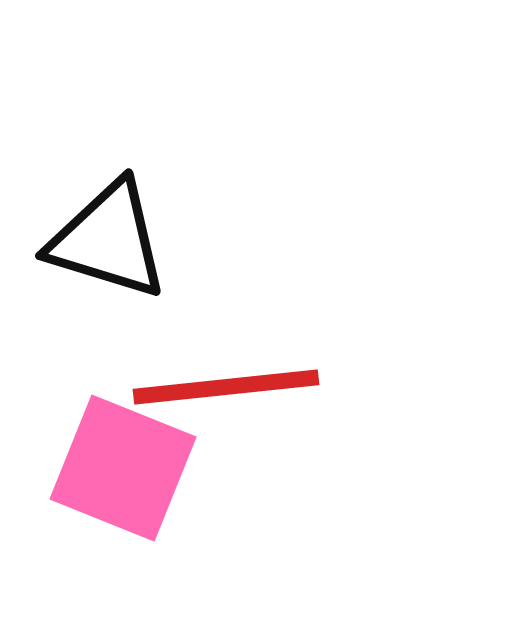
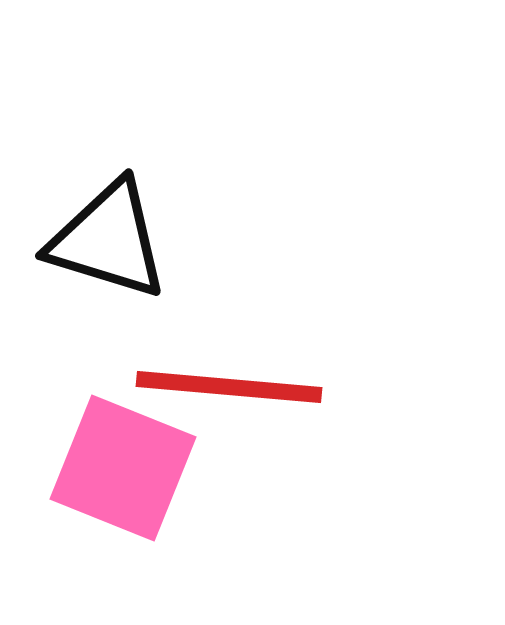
red line: moved 3 px right; rotated 11 degrees clockwise
